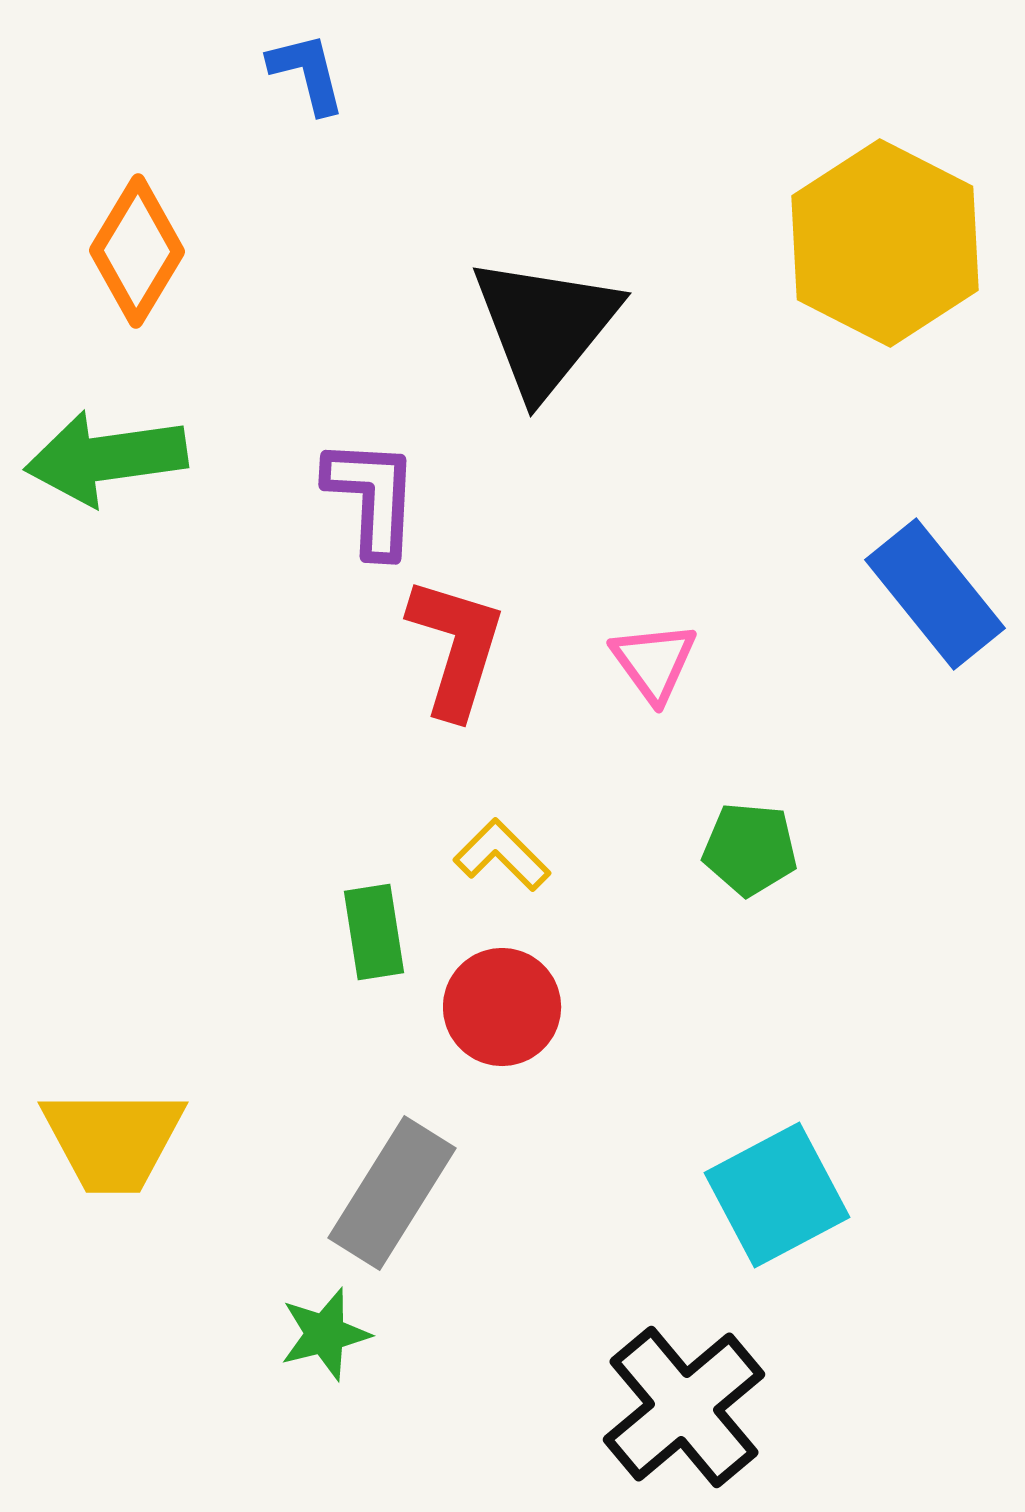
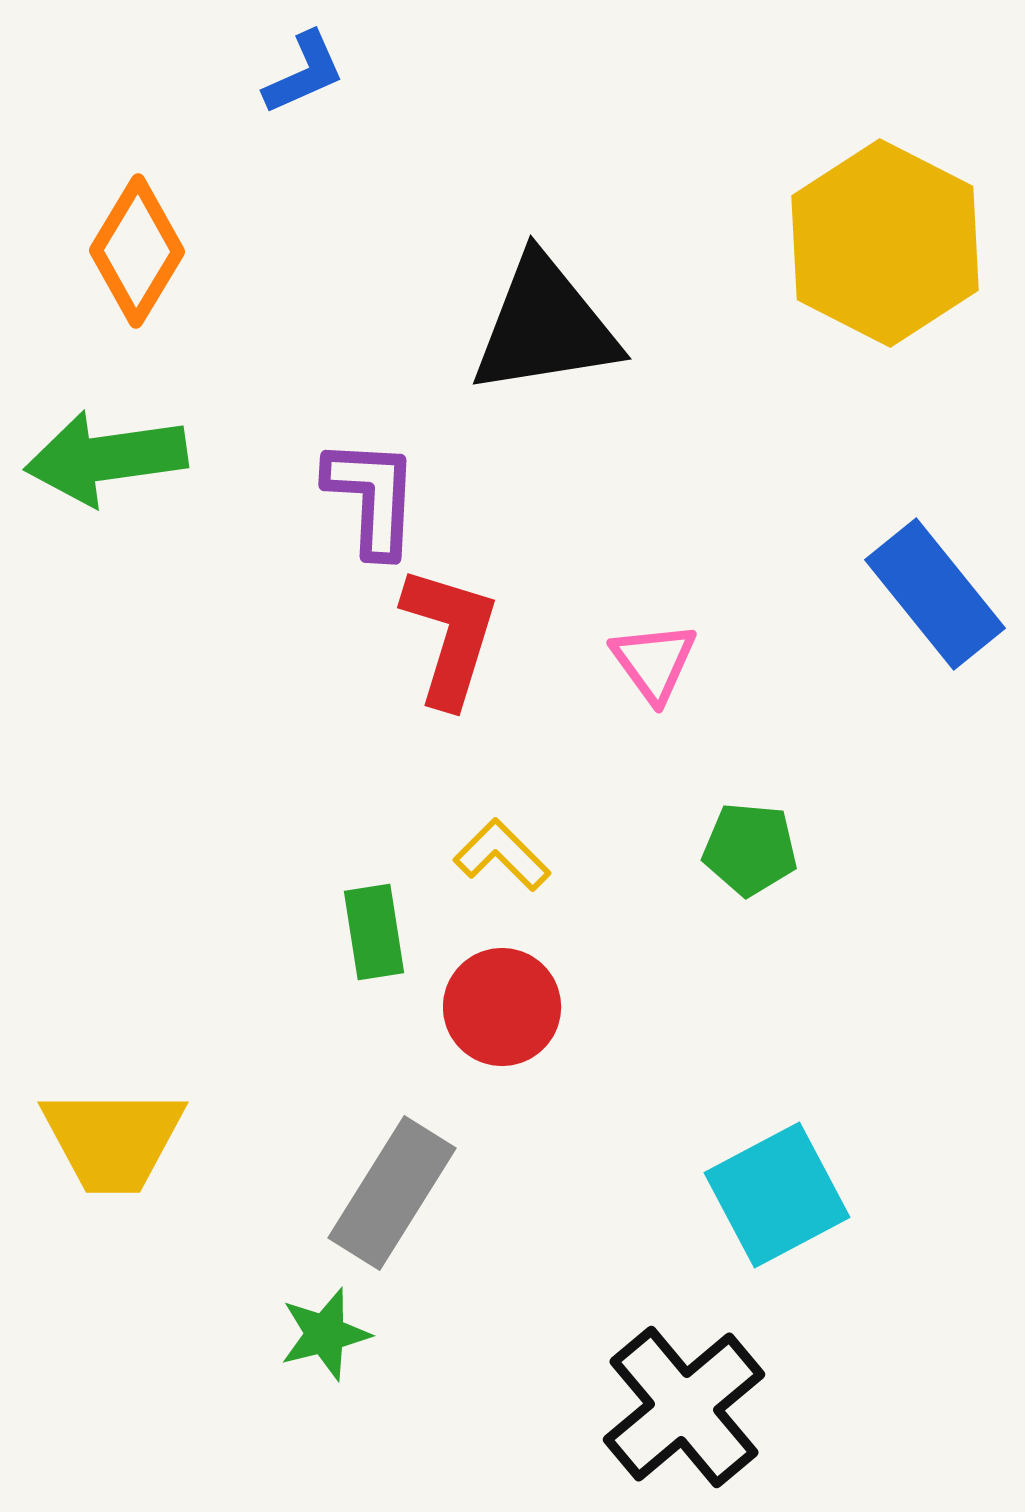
blue L-shape: moved 3 px left; rotated 80 degrees clockwise
black triangle: rotated 42 degrees clockwise
red L-shape: moved 6 px left, 11 px up
